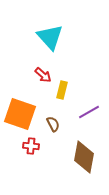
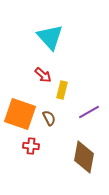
brown semicircle: moved 4 px left, 6 px up
